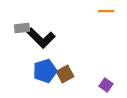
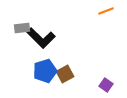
orange line: rotated 21 degrees counterclockwise
